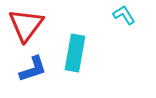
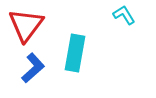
blue L-shape: moved 1 px up; rotated 24 degrees counterclockwise
